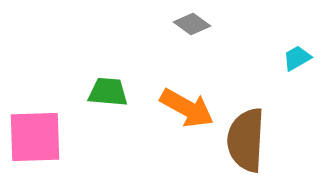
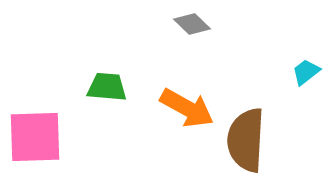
gray diamond: rotated 9 degrees clockwise
cyan trapezoid: moved 9 px right, 14 px down; rotated 8 degrees counterclockwise
green trapezoid: moved 1 px left, 5 px up
